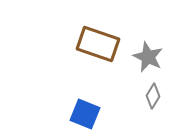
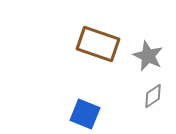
gray star: moved 1 px up
gray diamond: rotated 25 degrees clockwise
